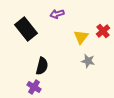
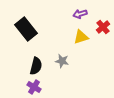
purple arrow: moved 23 px right
red cross: moved 4 px up
yellow triangle: rotated 35 degrees clockwise
gray star: moved 26 px left
black semicircle: moved 6 px left
